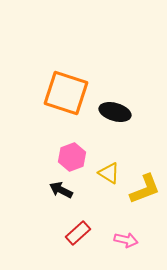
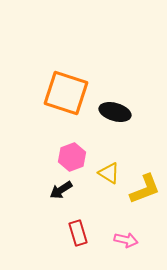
black arrow: rotated 60 degrees counterclockwise
red rectangle: rotated 65 degrees counterclockwise
